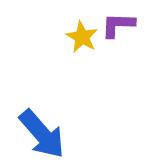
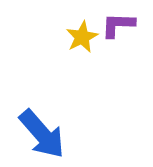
yellow star: rotated 16 degrees clockwise
